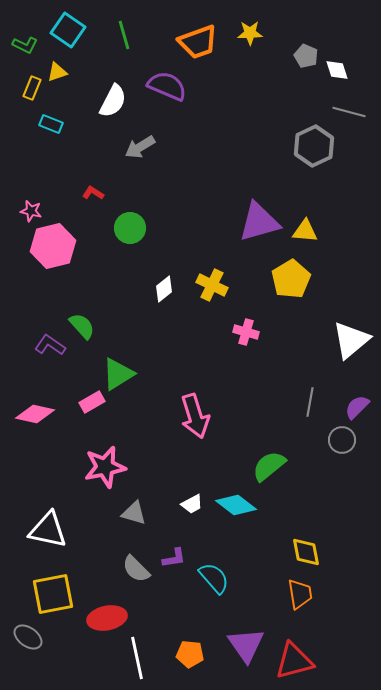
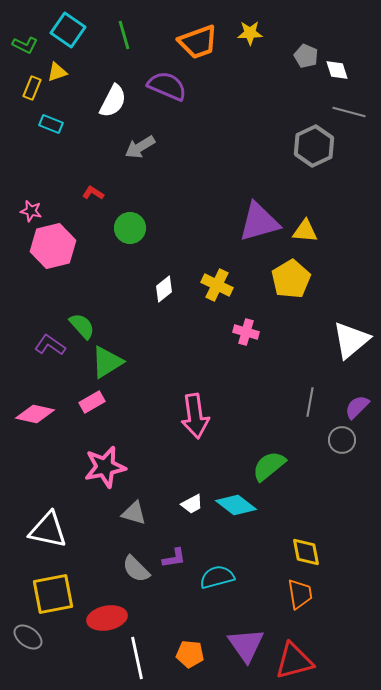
yellow cross at (212, 285): moved 5 px right
green triangle at (118, 374): moved 11 px left, 12 px up
pink arrow at (195, 416): rotated 9 degrees clockwise
cyan semicircle at (214, 578): moved 3 px right, 1 px up; rotated 64 degrees counterclockwise
